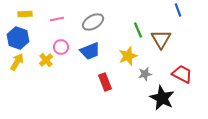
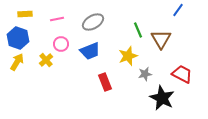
blue line: rotated 56 degrees clockwise
pink circle: moved 3 px up
